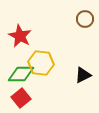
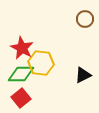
red star: moved 2 px right, 12 px down
